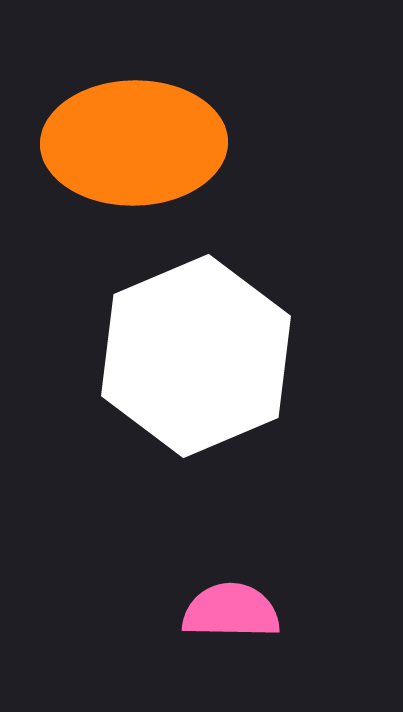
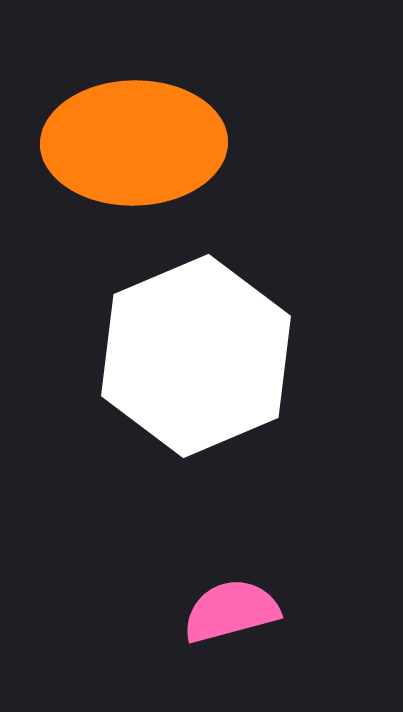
pink semicircle: rotated 16 degrees counterclockwise
